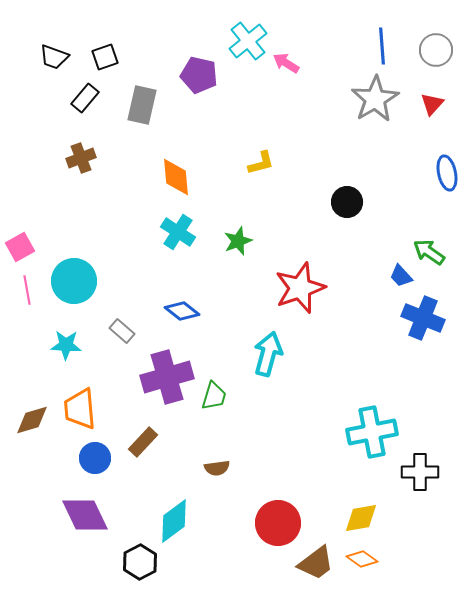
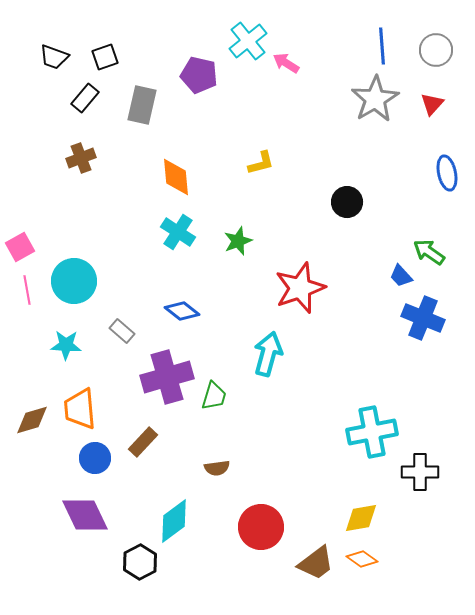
red circle at (278, 523): moved 17 px left, 4 px down
